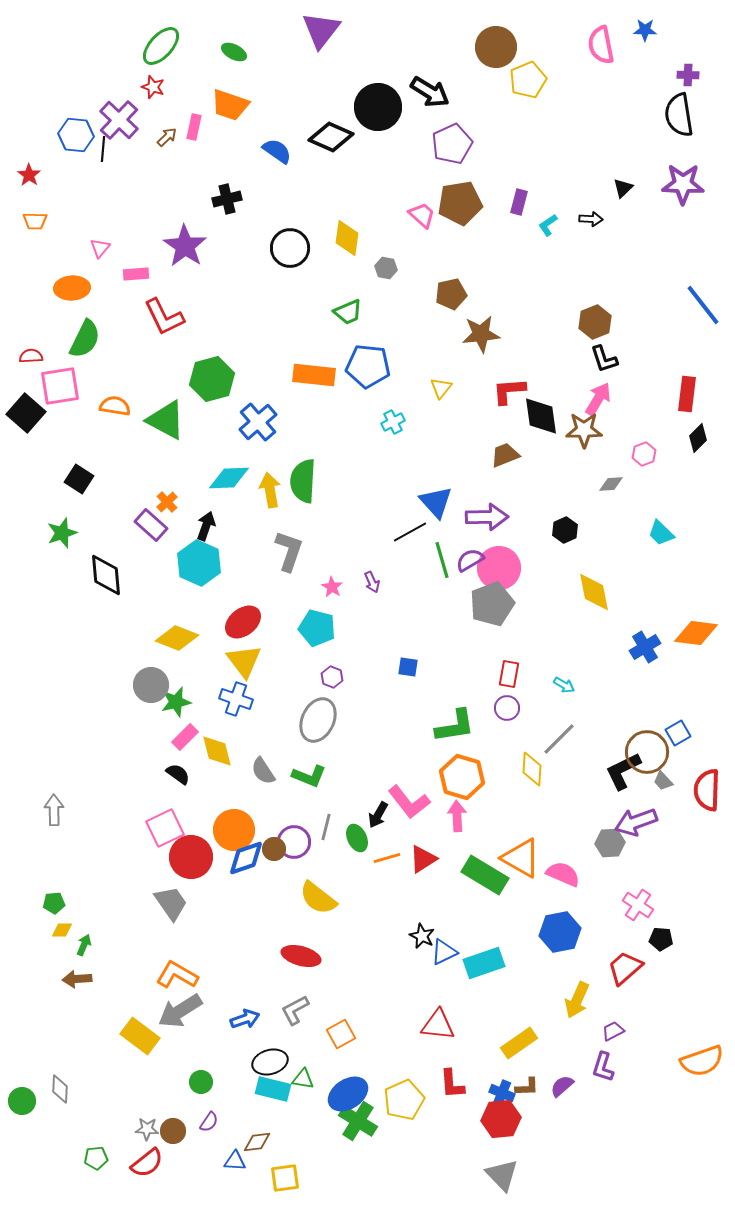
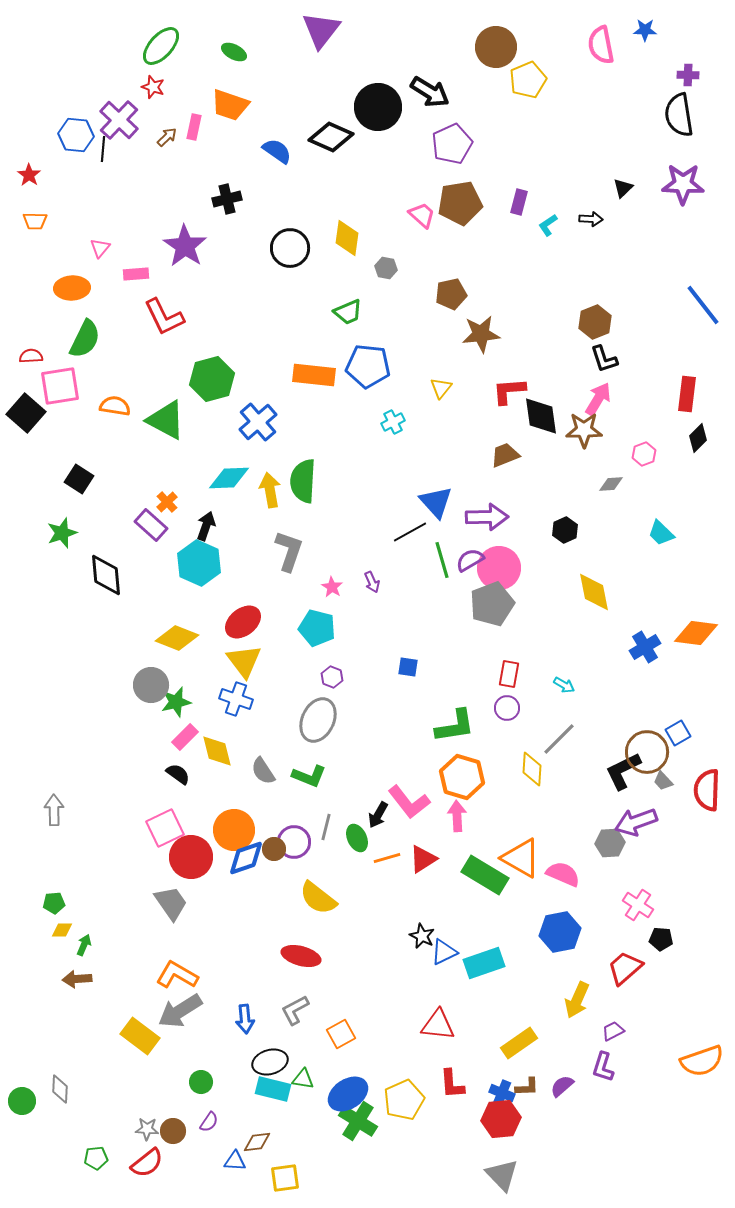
blue arrow at (245, 1019): rotated 104 degrees clockwise
